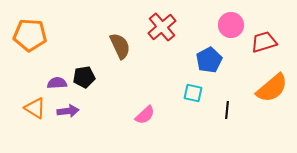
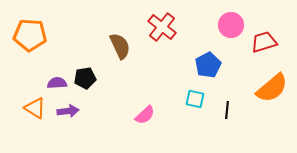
red cross: rotated 12 degrees counterclockwise
blue pentagon: moved 1 px left, 5 px down
black pentagon: moved 1 px right, 1 px down
cyan square: moved 2 px right, 6 px down
